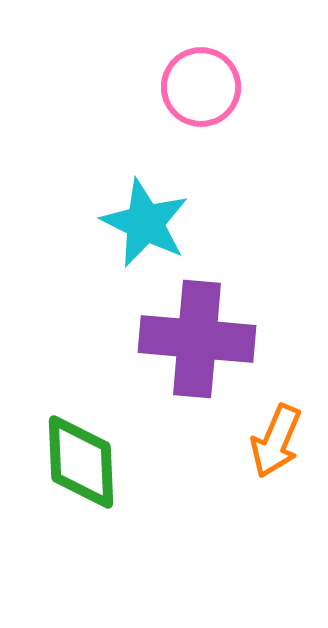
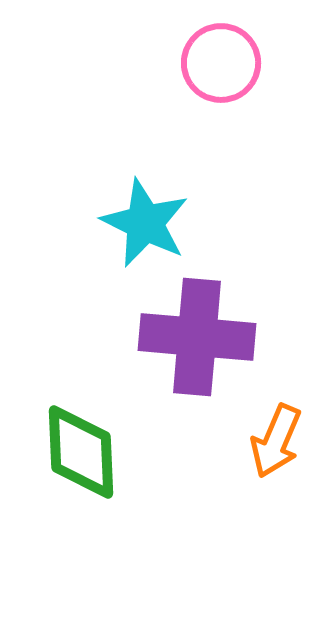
pink circle: moved 20 px right, 24 px up
purple cross: moved 2 px up
green diamond: moved 10 px up
